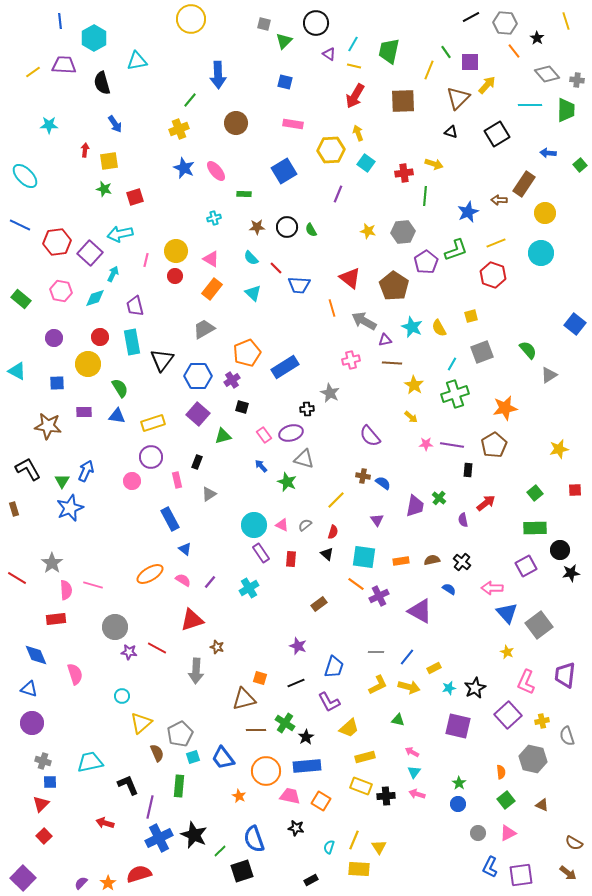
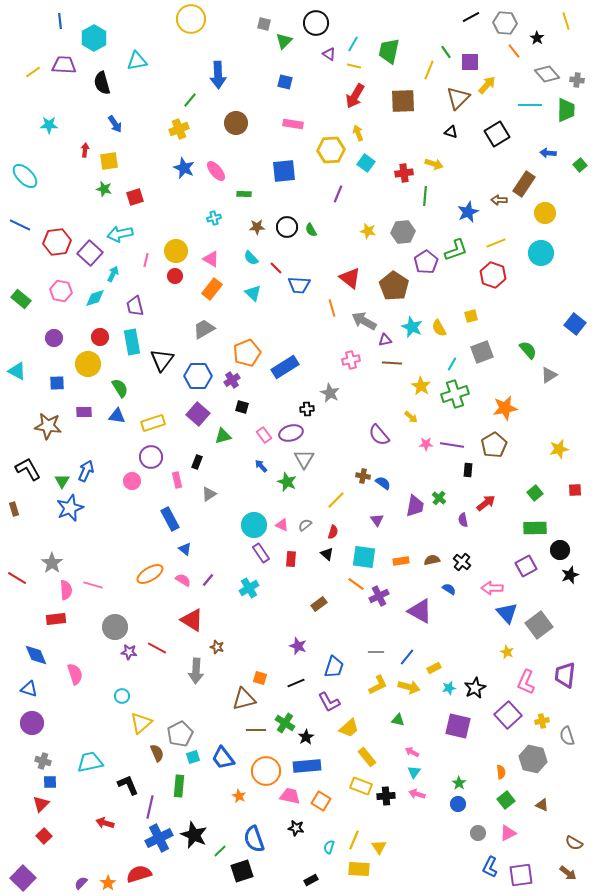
blue square at (284, 171): rotated 25 degrees clockwise
yellow star at (414, 385): moved 7 px right, 1 px down
purple semicircle at (370, 436): moved 9 px right, 1 px up
gray triangle at (304, 459): rotated 45 degrees clockwise
black star at (571, 573): moved 1 px left, 2 px down; rotated 12 degrees counterclockwise
purple line at (210, 582): moved 2 px left, 2 px up
red triangle at (192, 620): rotated 50 degrees clockwise
yellow rectangle at (365, 757): moved 2 px right; rotated 66 degrees clockwise
